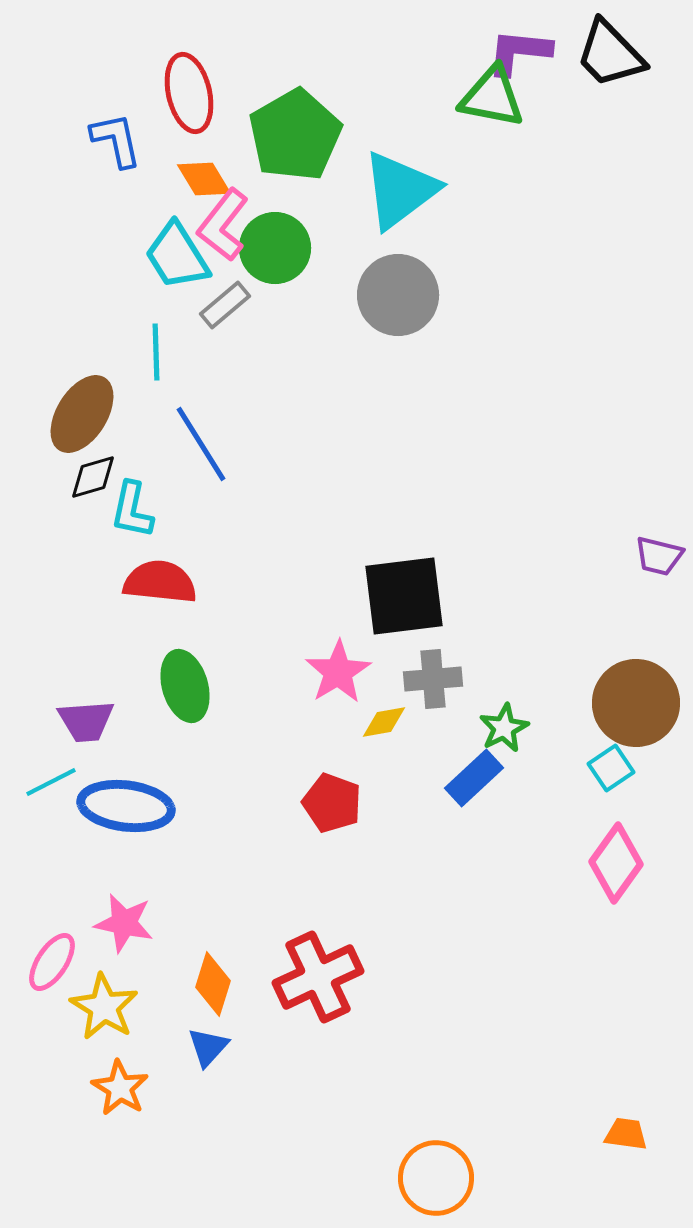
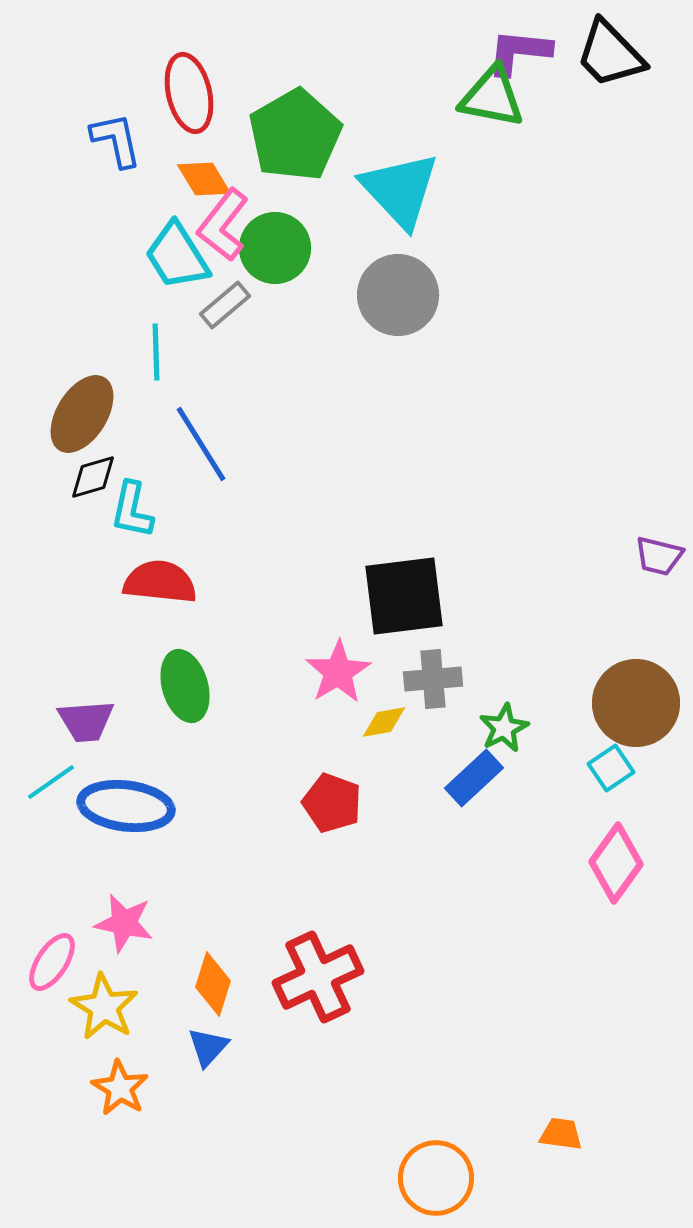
cyan triangle at (400, 190): rotated 36 degrees counterclockwise
cyan line at (51, 782): rotated 8 degrees counterclockwise
orange trapezoid at (626, 1134): moved 65 px left
